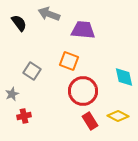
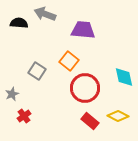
gray arrow: moved 4 px left
black semicircle: rotated 48 degrees counterclockwise
orange square: rotated 18 degrees clockwise
gray square: moved 5 px right
red circle: moved 2 px right, 3 px up
red cross: rotated 24 degrees counterclockwise
red rectangle: rotated 18 degrees counterclockwise
